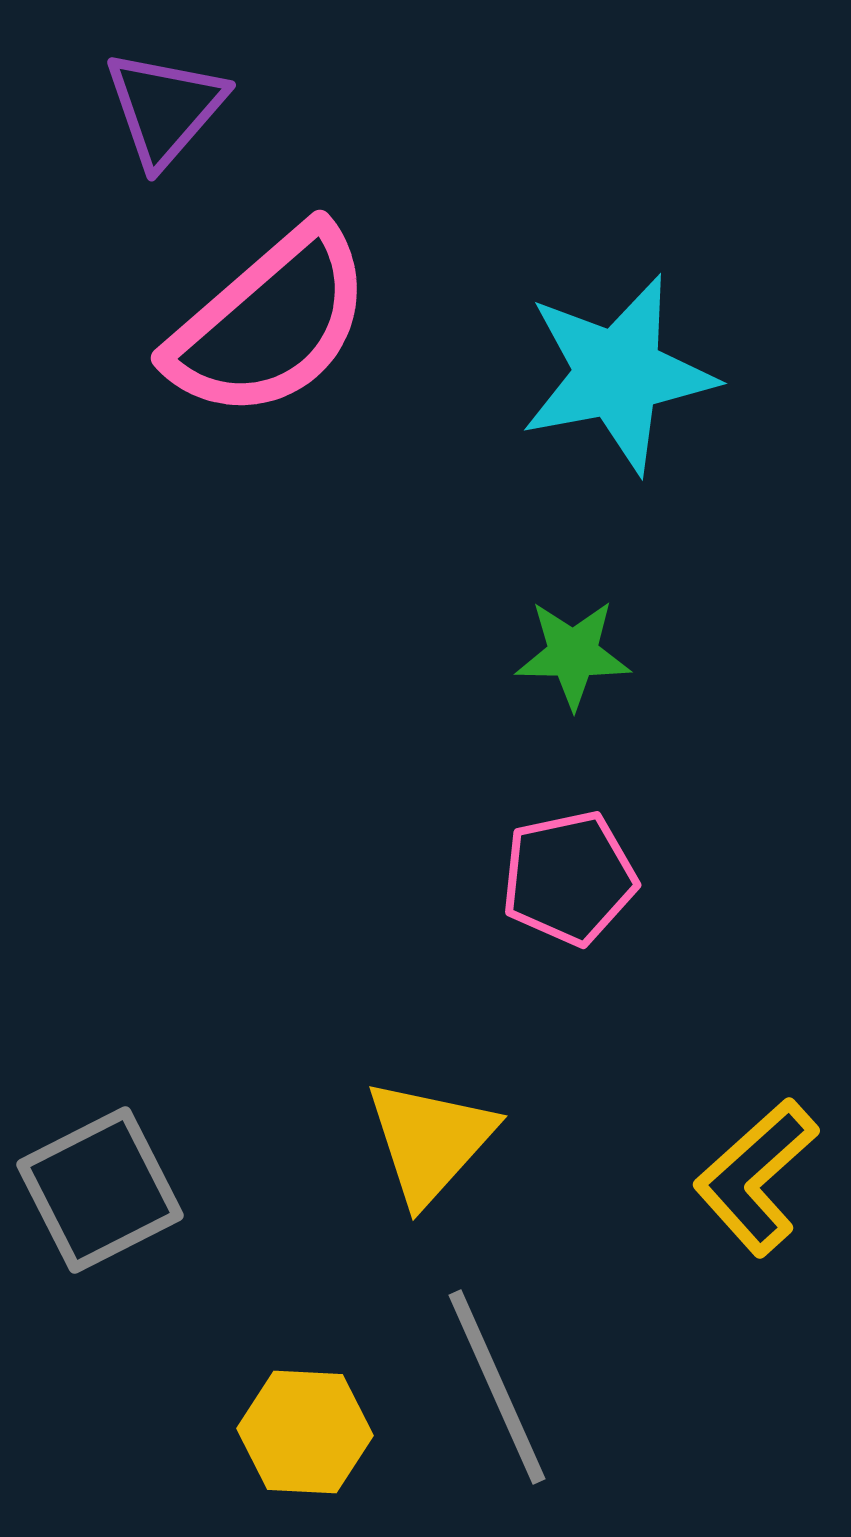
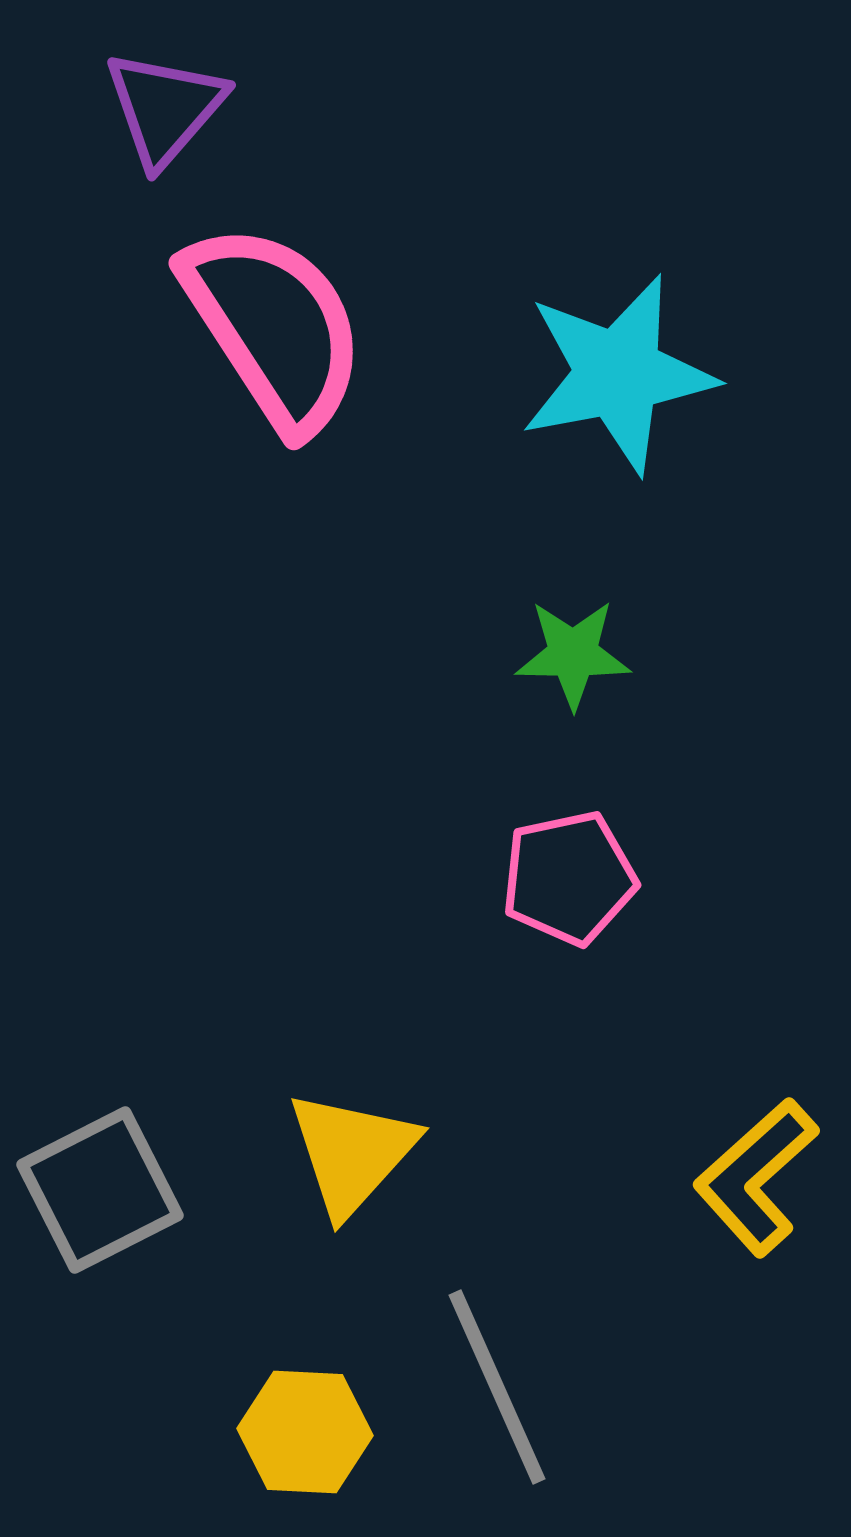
pink semicircle: moved 4 px right, 4 px down; rotated 82 degrees counterclockwise
yellow triangle: moved 78 px left, 12 px down
